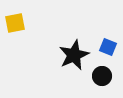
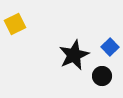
yellow square: moved 1 px down; rotated 15 degrees counterclockwise
blue square: moved 2 px right; rotated 24 degrees clockwise
